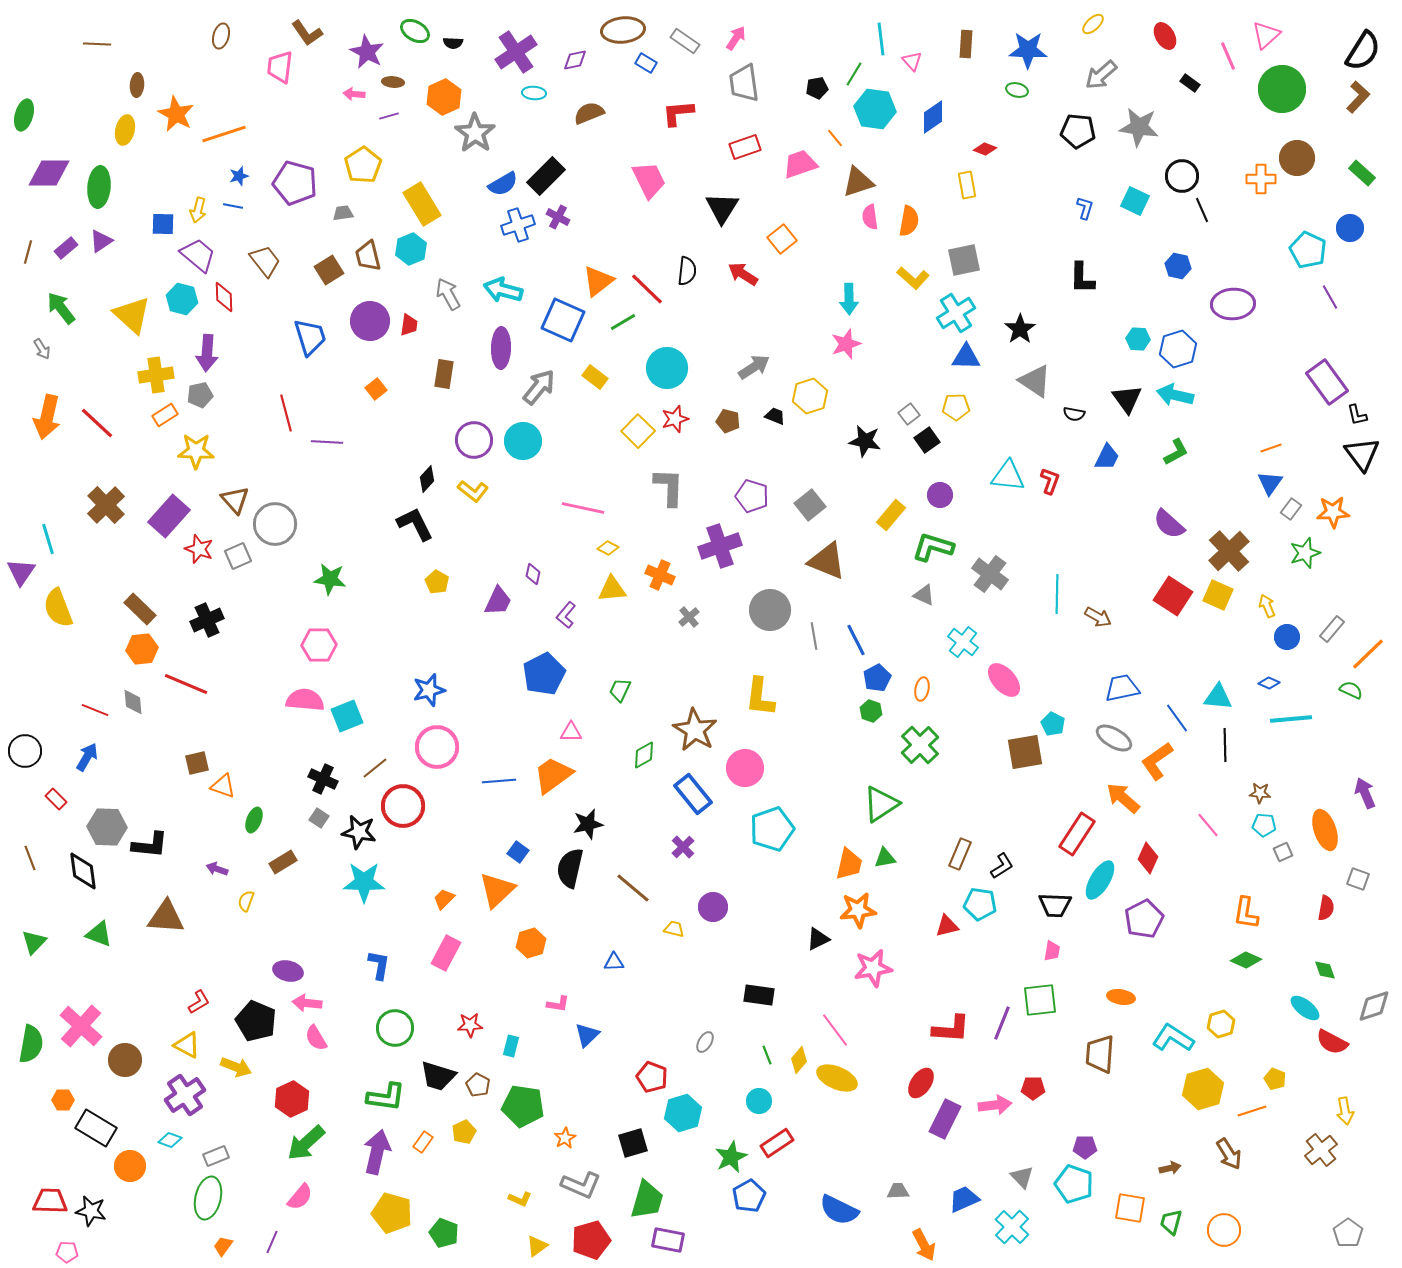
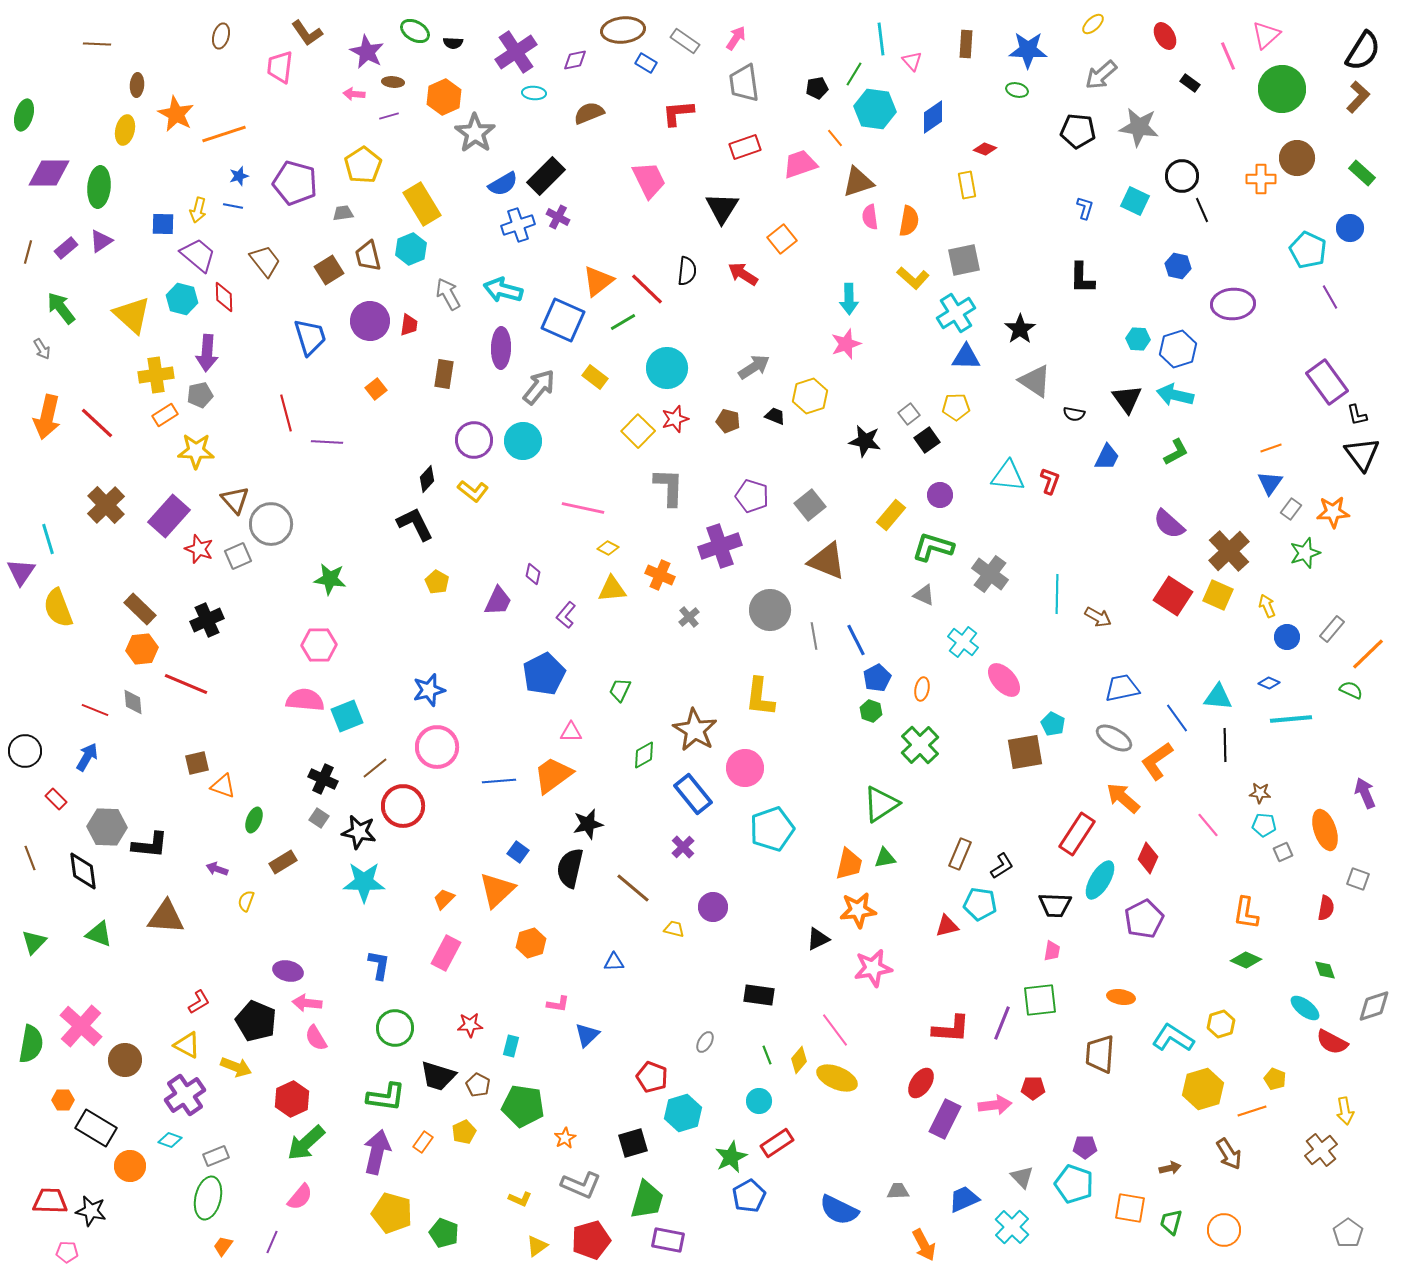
gray circle at (275, 524): moved 4 px left
